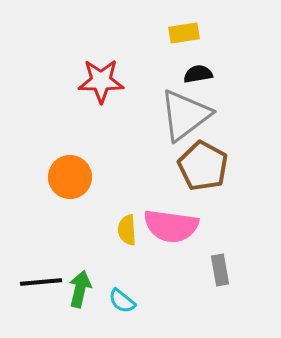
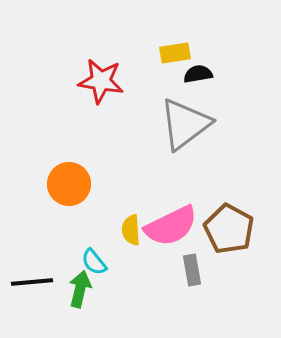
yellow rectangle: moved 9 px left, 20 px down
red star: rotated 9 degrees clockwise
gray triangle: moved 9 px down
brown pentagon: moved 26 px right, 63 px down
orange circle: moved 1 px left, 7 px down
pink semicircle: rotated 34 degrees counterclockwise
yellow semicircle: moved 4 px right
gray rectangle: moved 28 px left
black line: moved 9 px left
cyan semicircle: moved 28 px left, 39 px up; rotated 12 degrees clockwise
